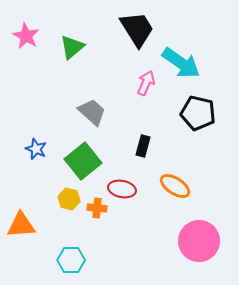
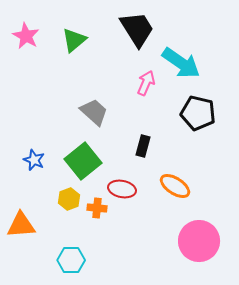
green triangle: moved 2 px right, 7 px up
gray trapezoid: moved 2 px right
blue star: moved 2 px left, 11 px down
yellow hexagon: rotated 25 degrees clockwise
